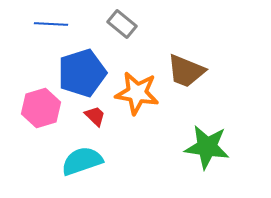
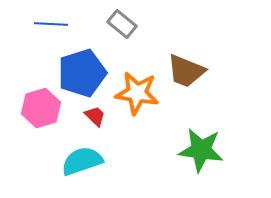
green star: moved 6 px left, 3 px down
